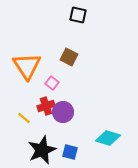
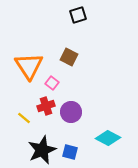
black square: rotated 30 degrees counterclockwise
orange triangle: moved 2 px right
purple circle: moved 8 px right
cyan diamond: rotated 10 degrees clockwise
